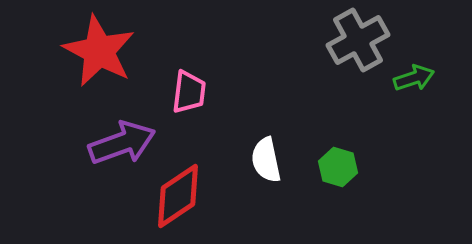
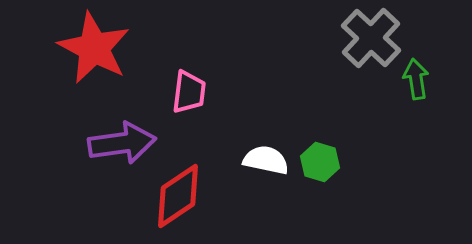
gray cross: moved 13 px right, 2 px up; rotated 18 degrees counterclockwise
red star: moved 5 px left, 3 px up
green arrow: moved 2 px right, 1 px down; rotated 81 degrees counterclockwise
purple arrow: rotated 12 degrees clockwise
white semicircle: rotated 114 degrees clockwise
green hexagon: moved 18 px left, 5 px up
